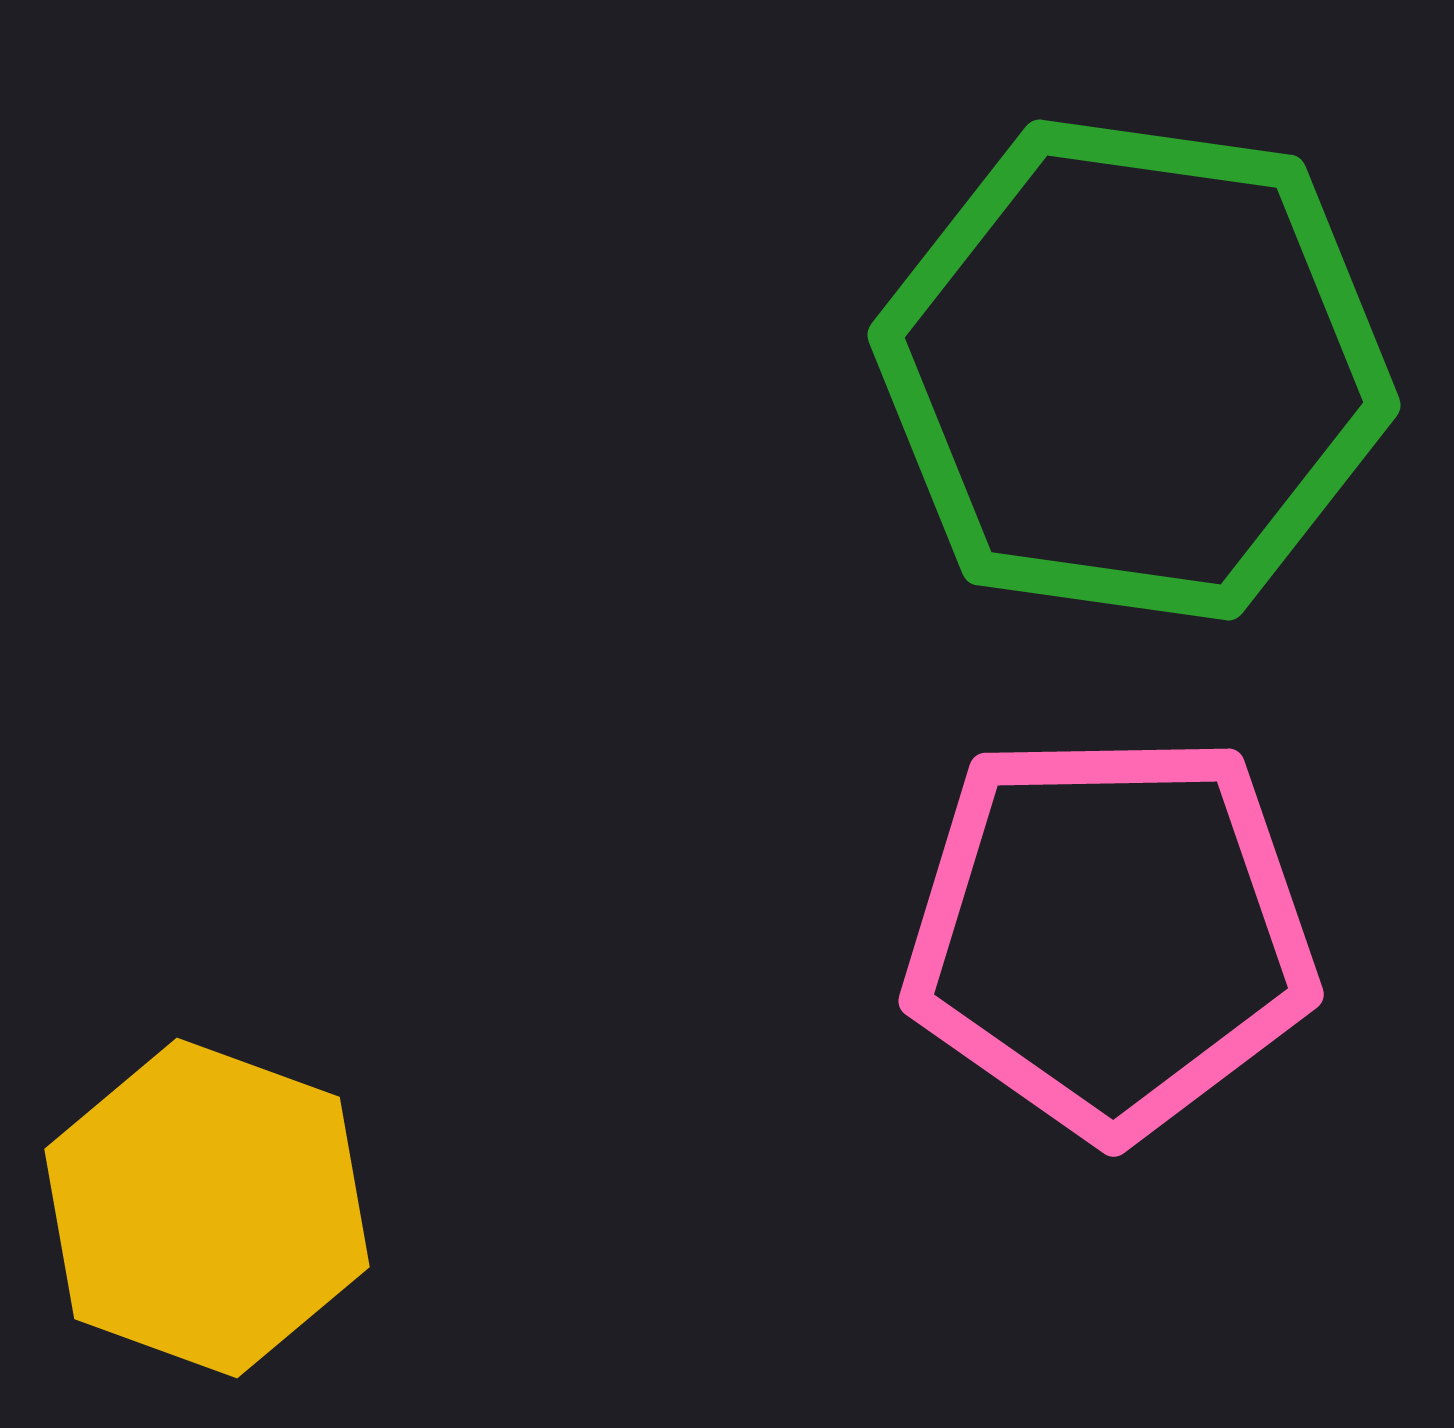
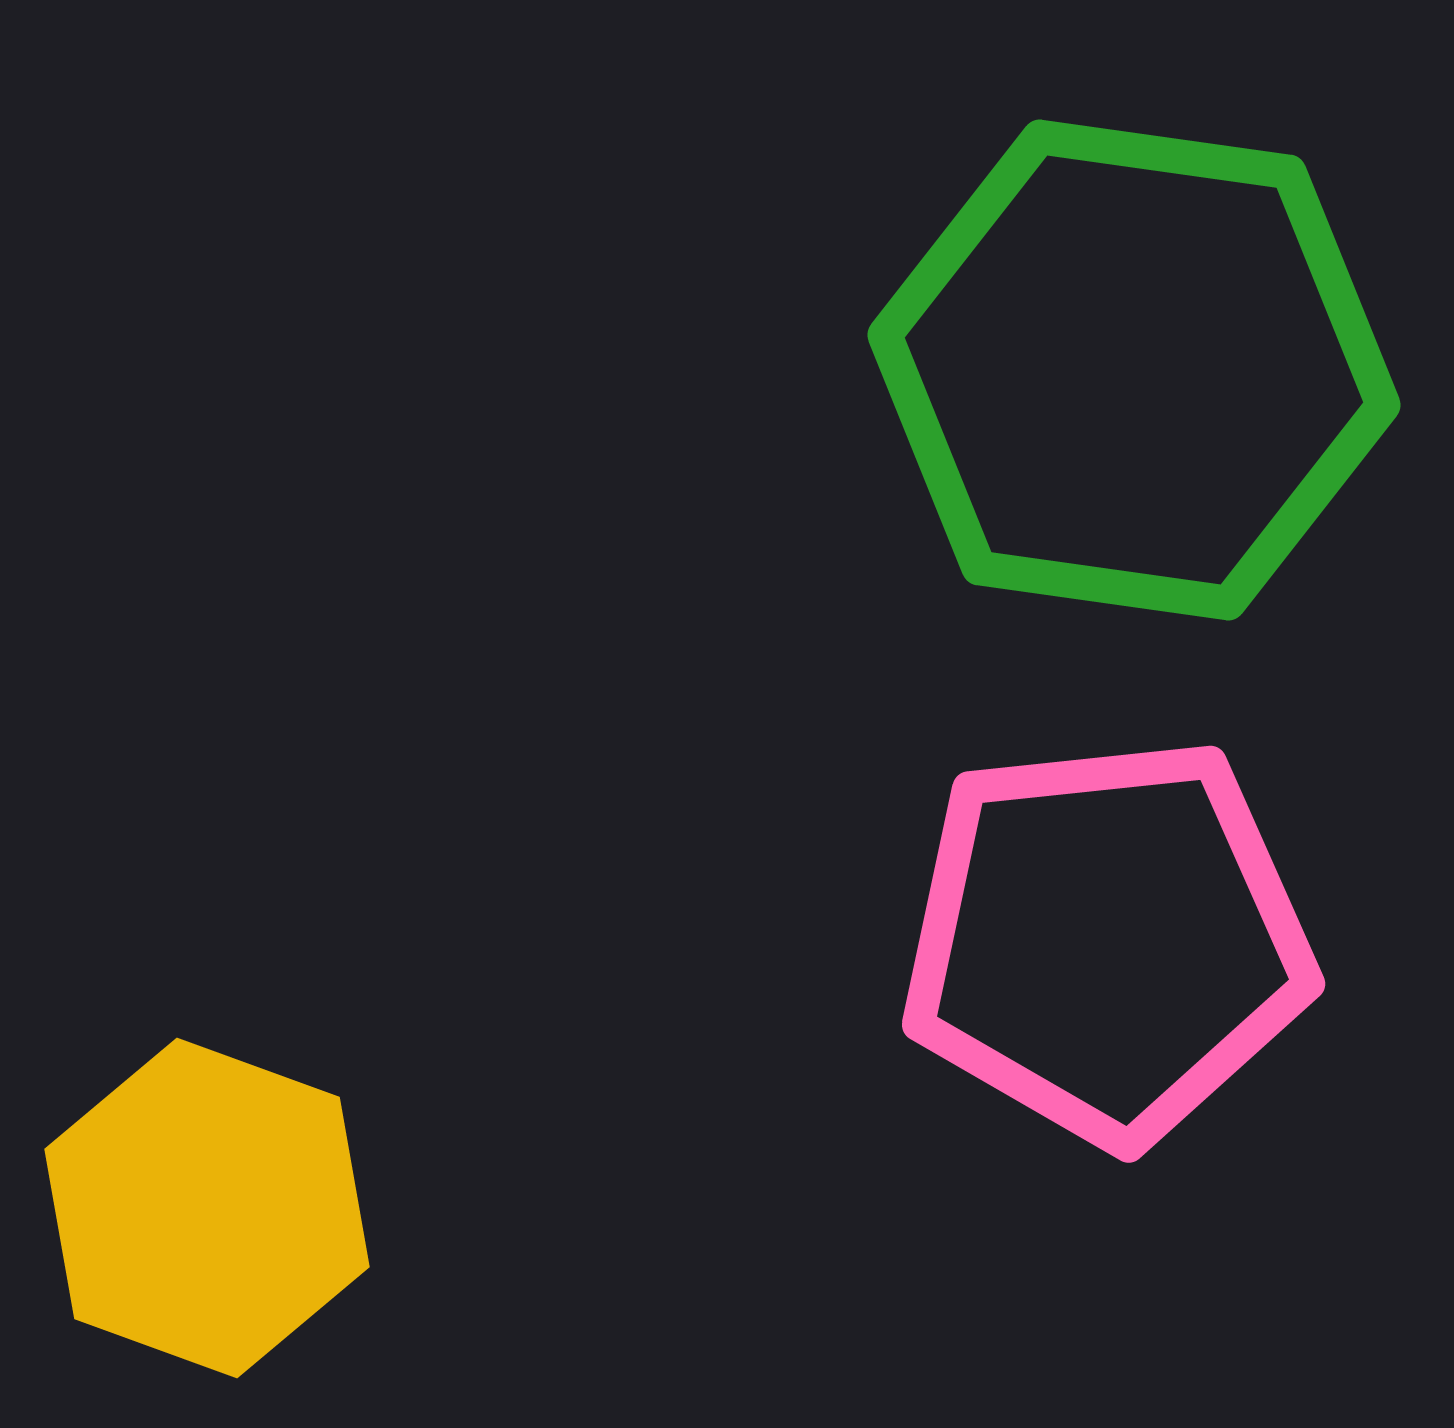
pink pentagon: moved 3 px left, 7 px down; rotated 5 degrees counterclockwise
